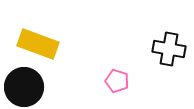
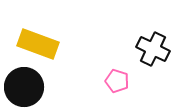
black cross: moved 16 px left; rotated 16 degrees clockwise
